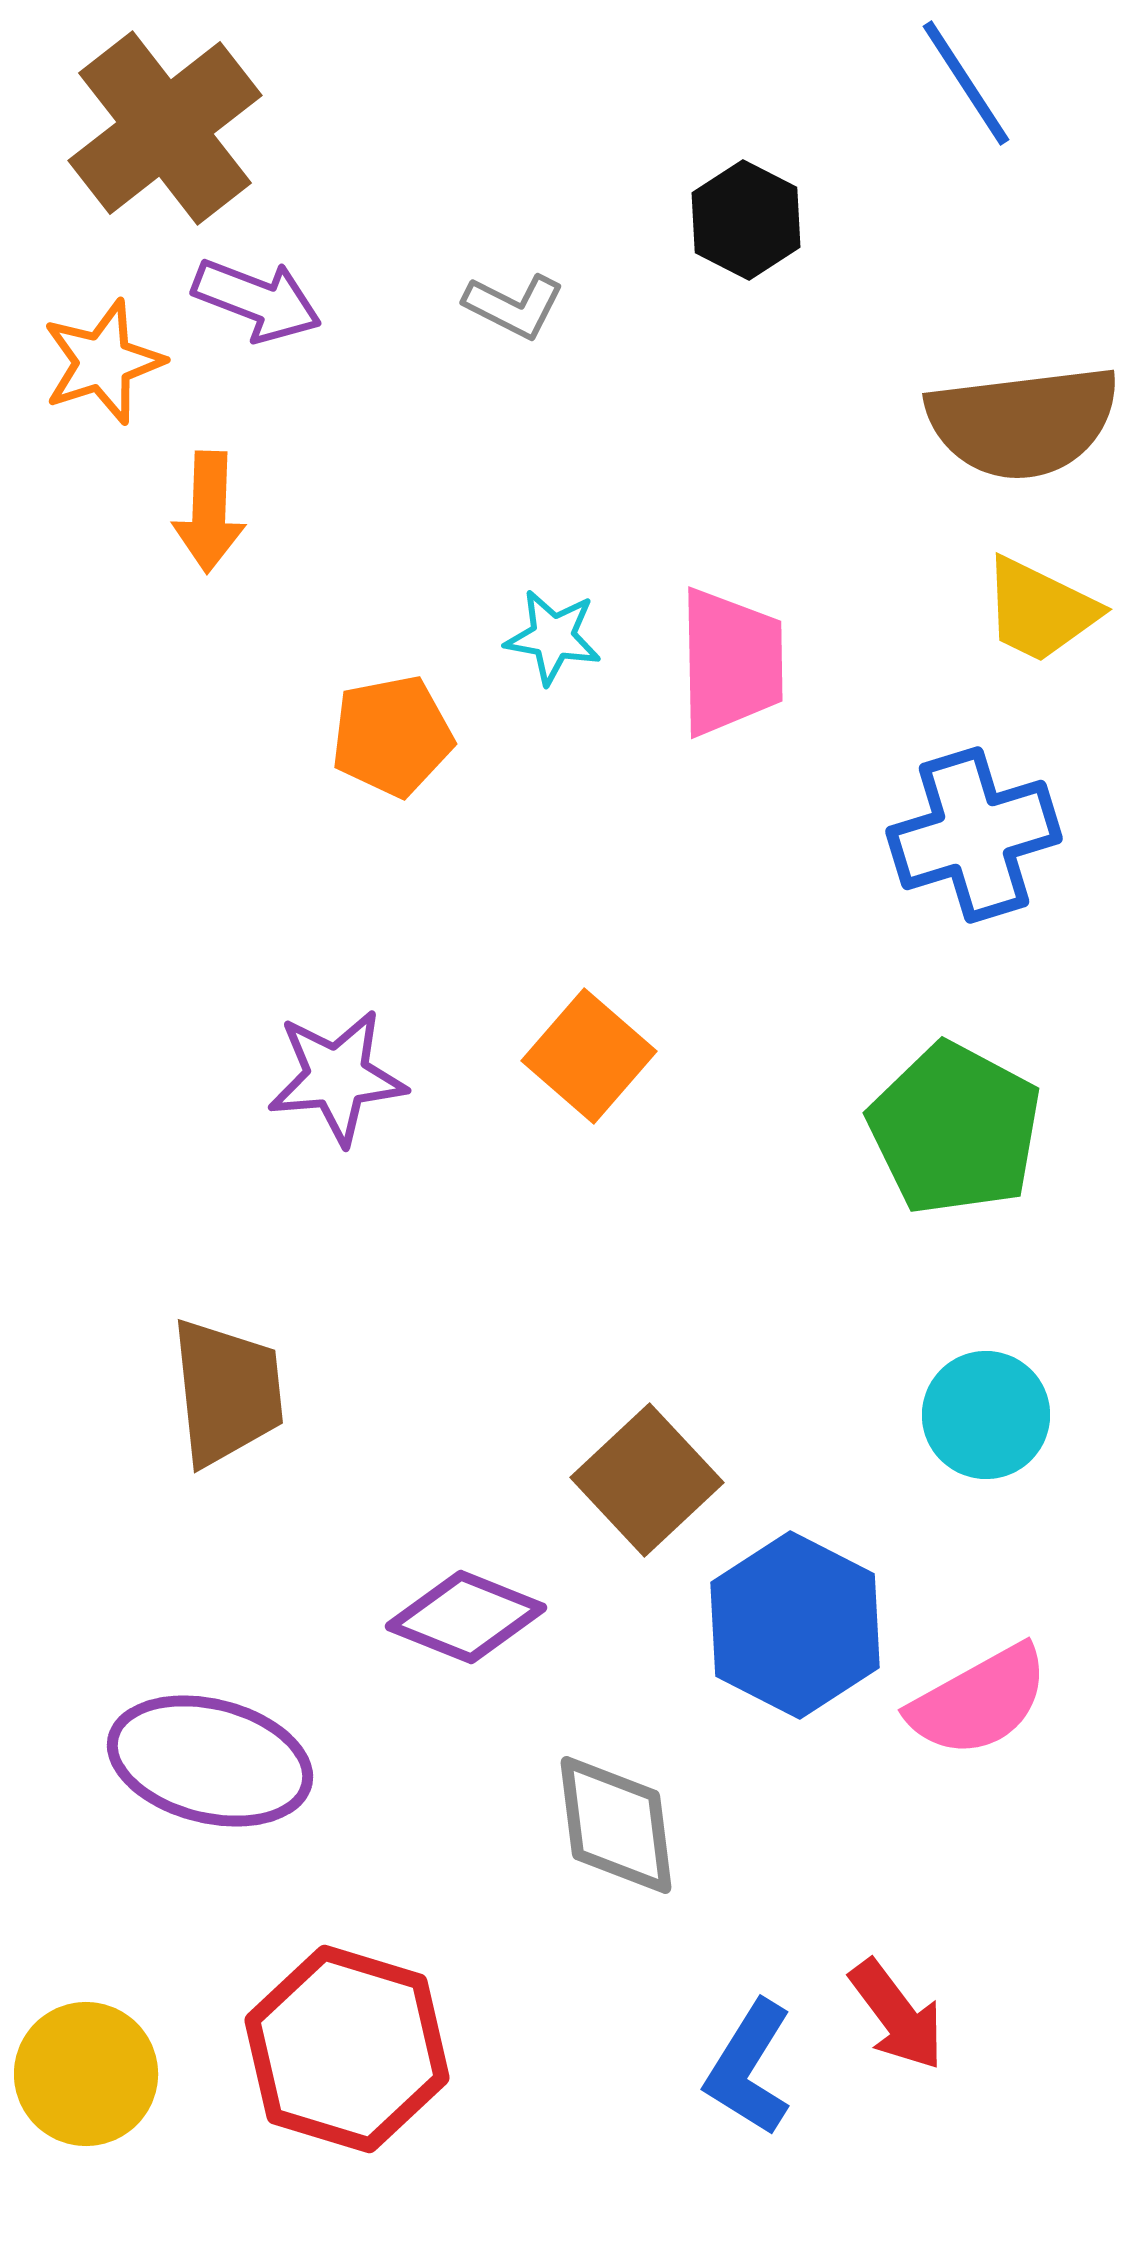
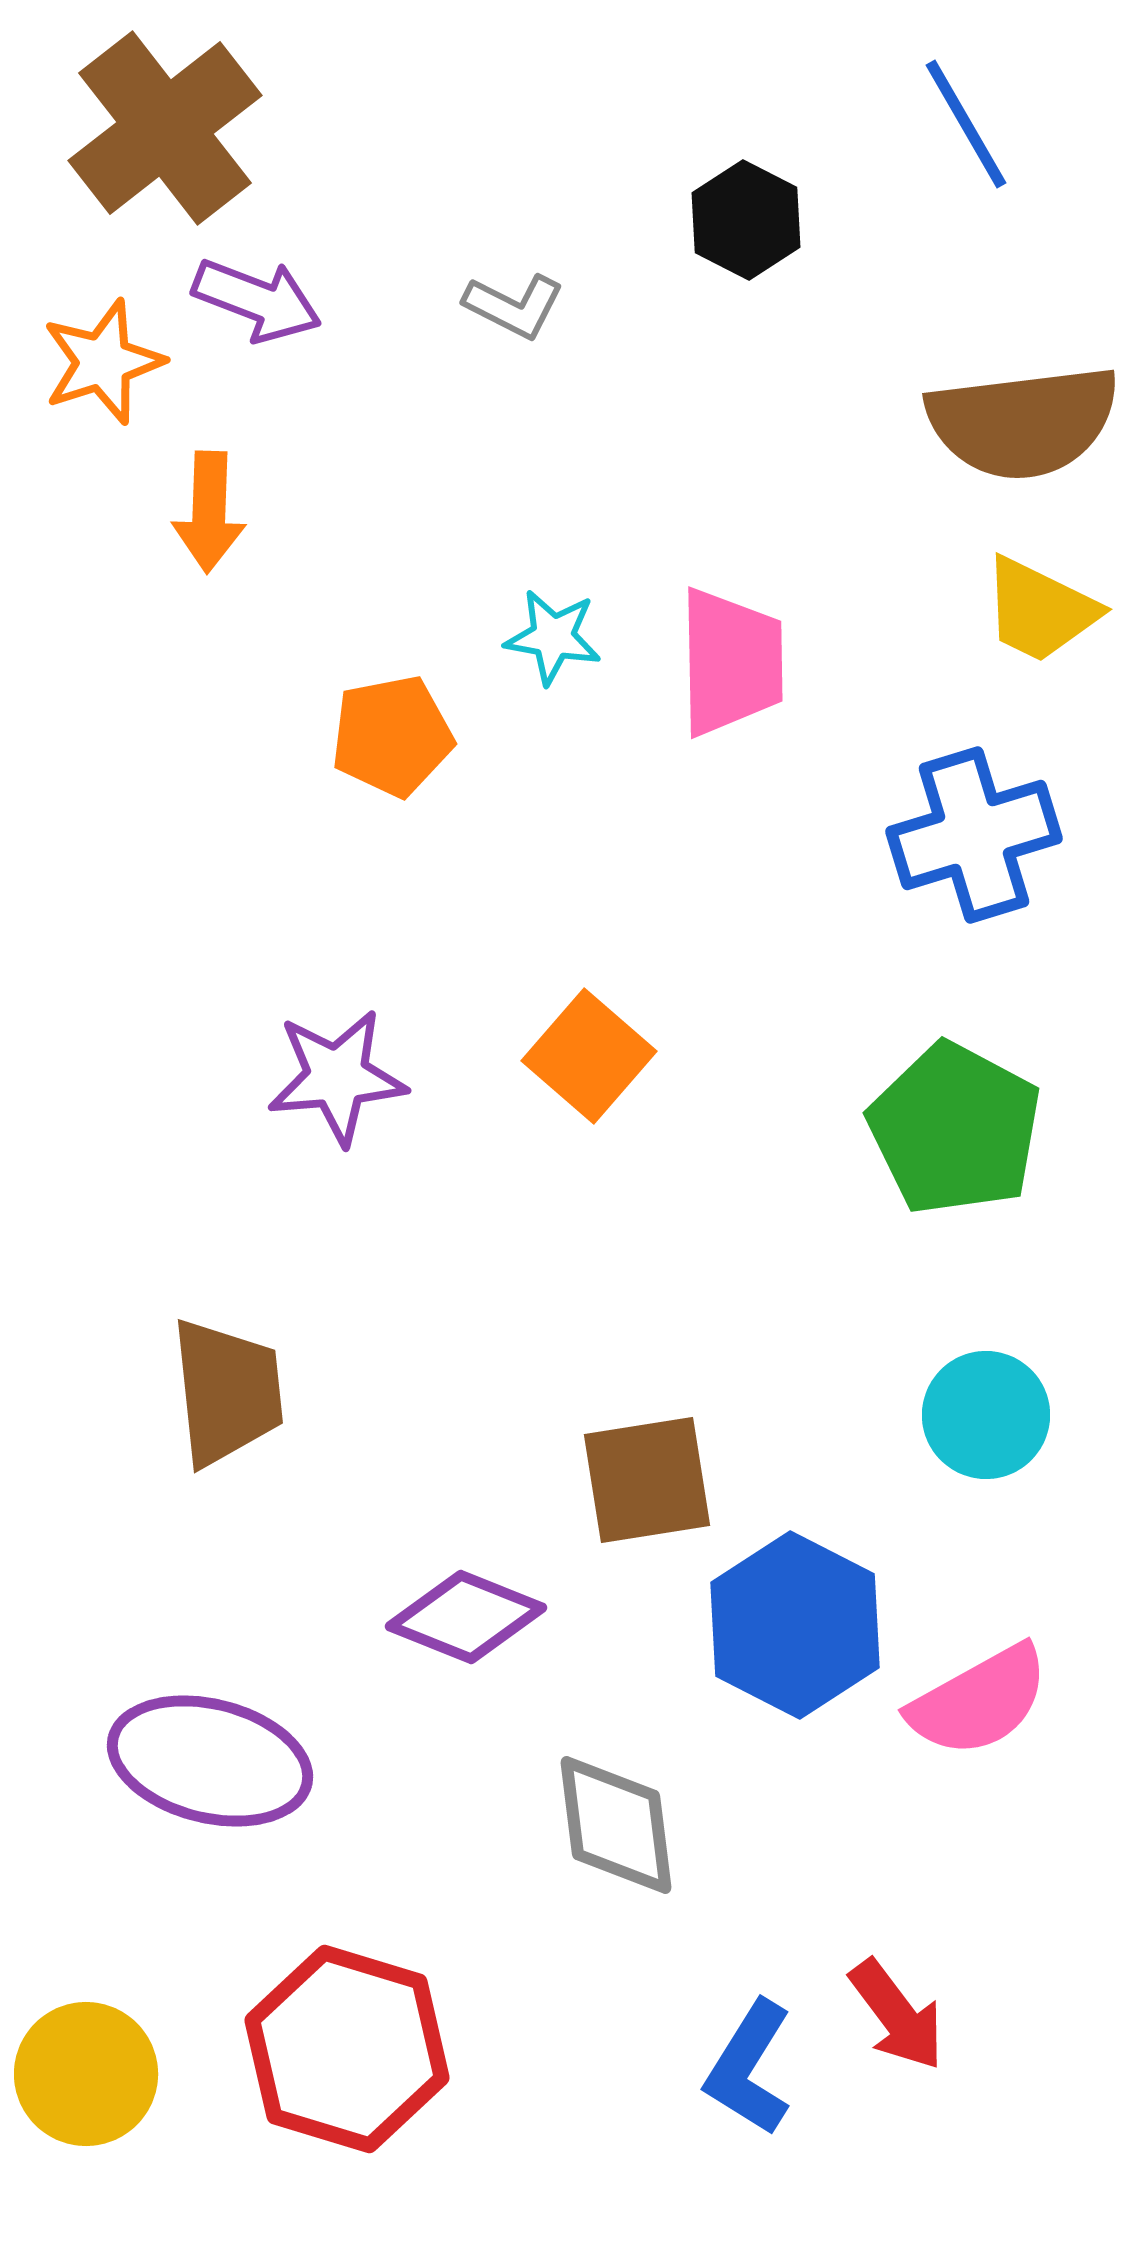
blue line: moved 41 px down; rotated 3 degrees clockwise
brown square: rotated 34 degrees clockwise
